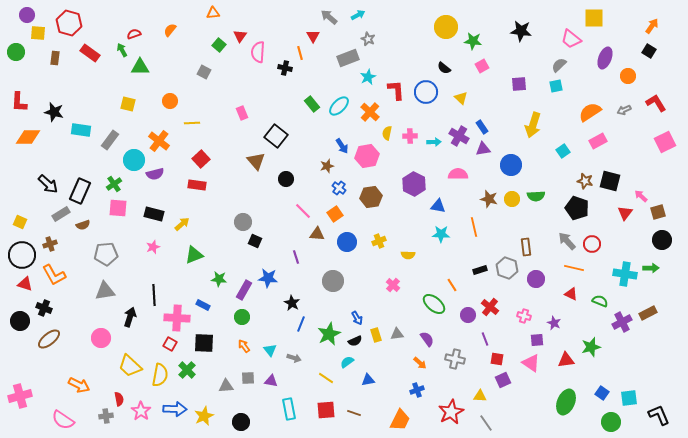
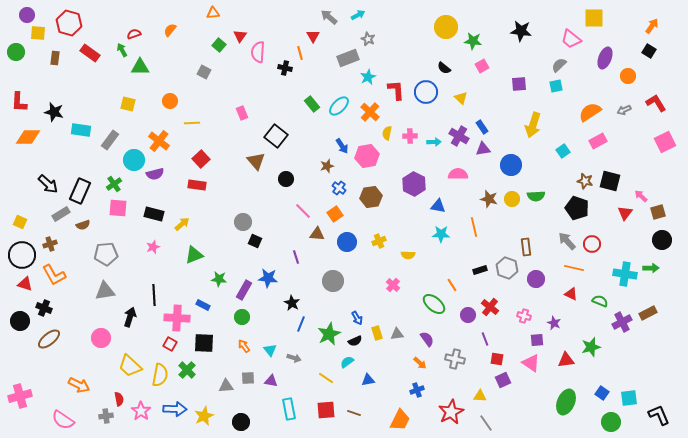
yellow rectangle at (376, 335): moved 1 px right, 2 px up
